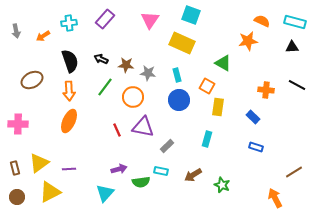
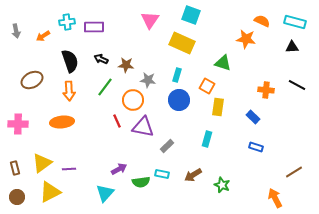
purple rectangle at (105, 19): moved 11 px left, 8 px down; rotated 48 degrees clockwise
cyan cross at (69, 23): moved 2 px left, 1 px up
orange star at (248, 41): moved 2 px left, 2 px up; rotated 18 degrees clockwise
green triangle at (223, 63): rotated 12 degrees counterclockwise
gray star at (148, 73): moved 7 px down
cyan rectangle at (177, 75): rotated 32 degrees clockwise
orange circle at (133, 97): moved 3 px down
orange ellipse at (69, 121): moved 7 px left, 1 px down; rotated 60 degrees clockwise
red line at (117, 130): moved 9 px up
yellow triangle at (39, 163): moved 3 px right
purple arrow at (119, 169): rotated 14 degrees counterclockwise
cyan rectangle at (161, 171): moved 1 px right, 3 px down
